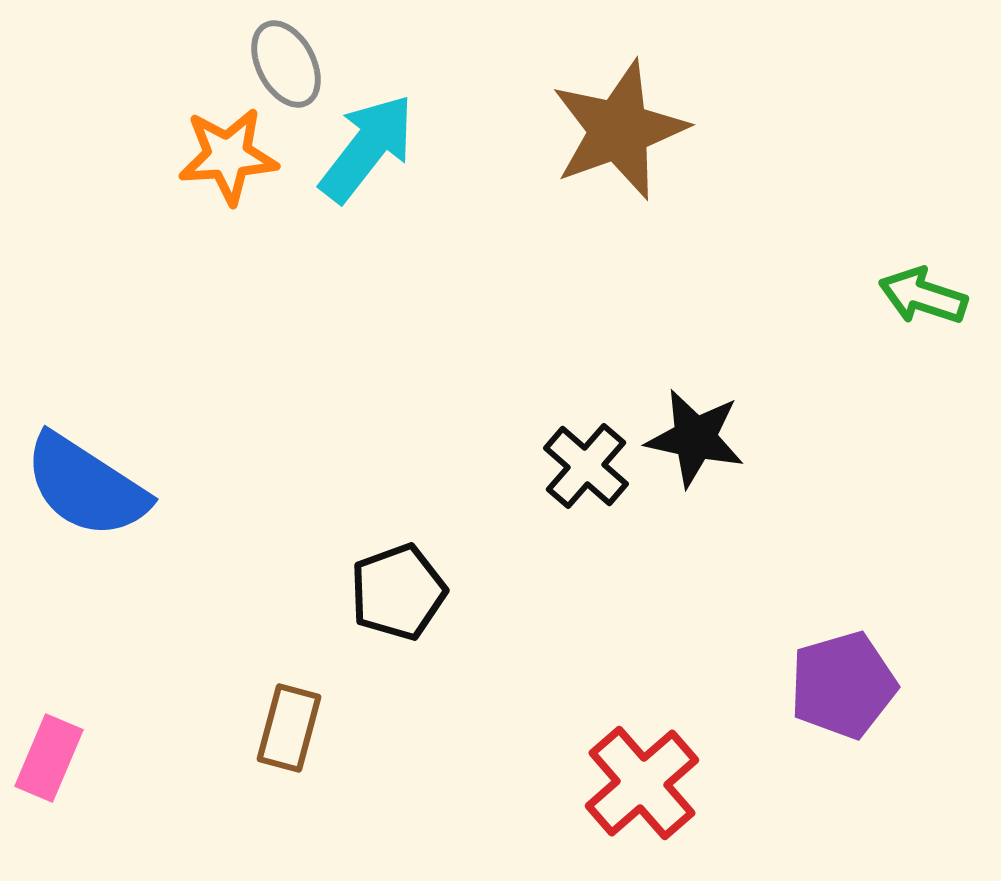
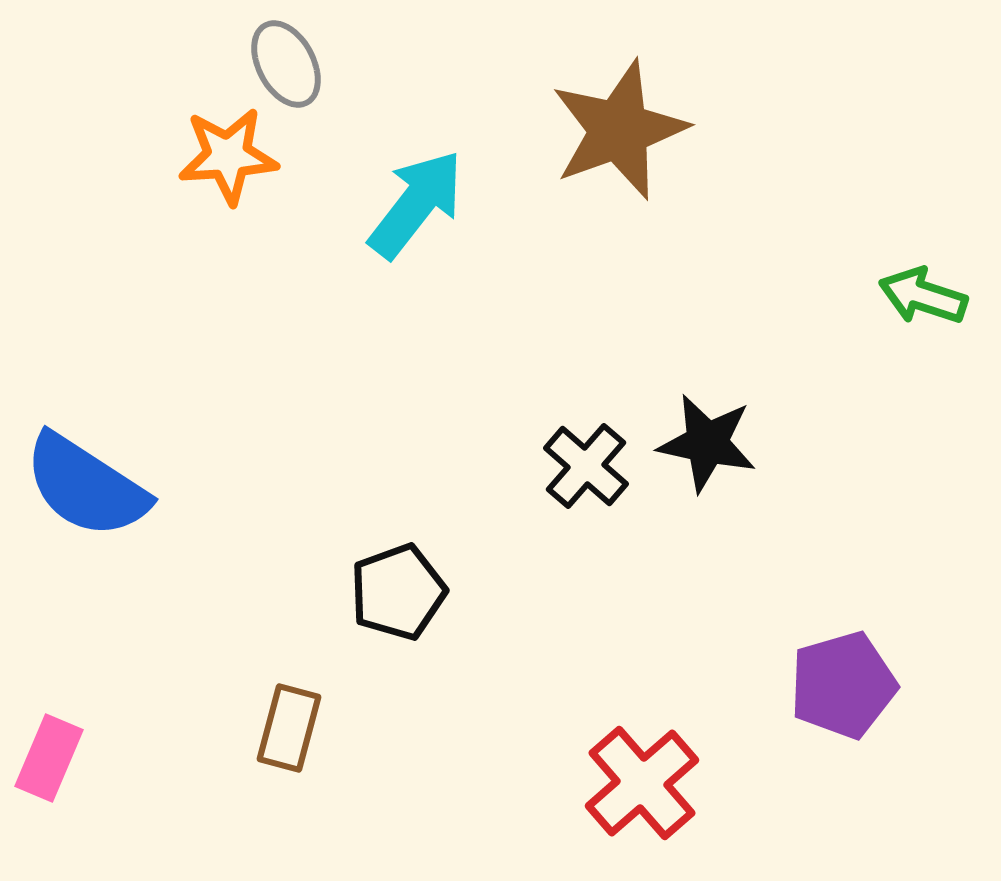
cyan arrow: moved 49 px right, 56 px down
black star: moved 12 px right, 5 px down
